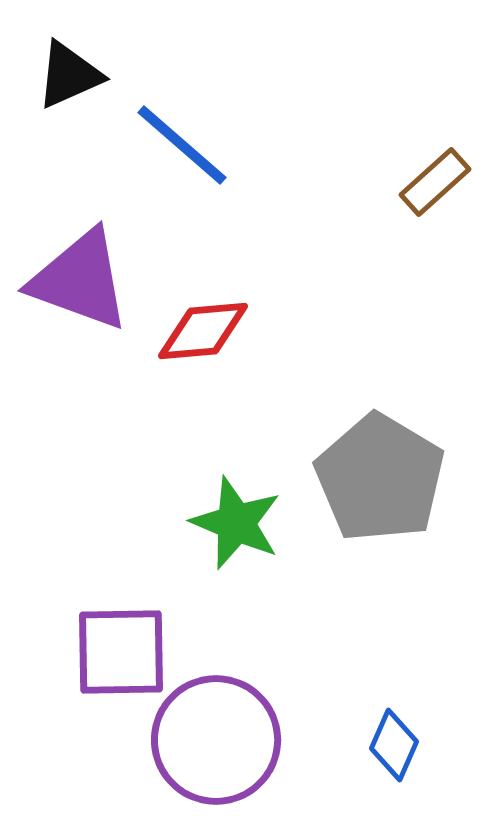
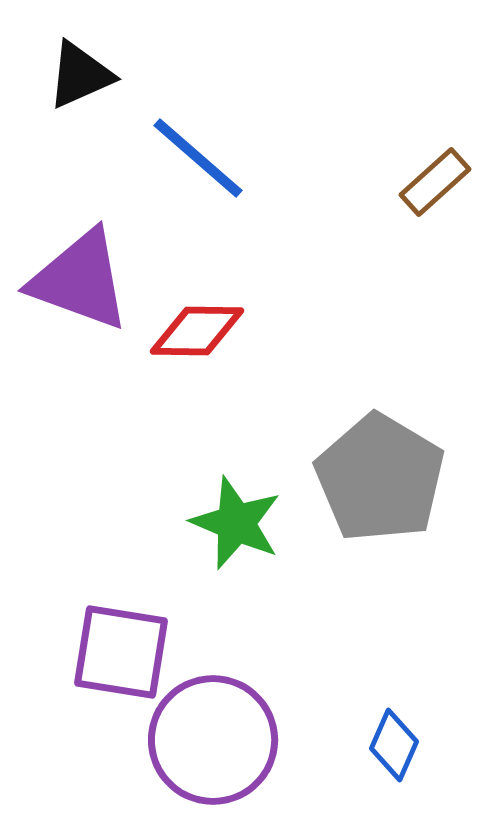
black triangle: moved 11 px right
blue line: moved 16 px right, 13 px down
red diamond: moved 6 px left; rotated 6 degrees clockwise
purple square: rotated 10 degrees clockwise
purple circle: moved 3 px left
